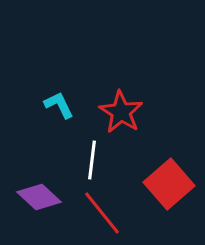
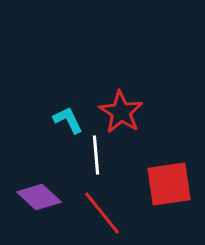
cyan L-shape: moved 9 px right, 15 px down
white line: moved 4 px right, 5 px up; rotated 12 degrees counterclockwise
red square: rotated 33 degrees clockwise
